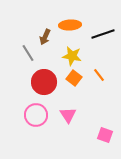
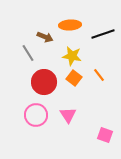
brown arrow: rotated 91 degrees counterclockwise
